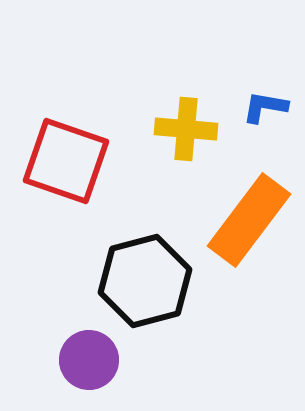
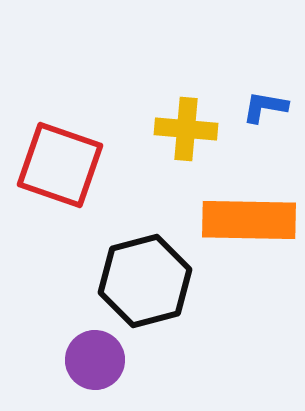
red square: moved 6 px left, 4 px down
orange rectangle: rotated 54 degrees clockwise
purple circle: moved 6 px right
